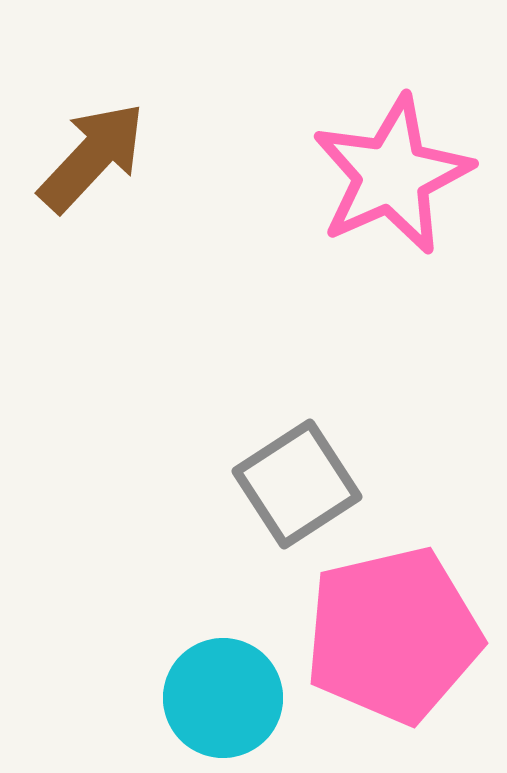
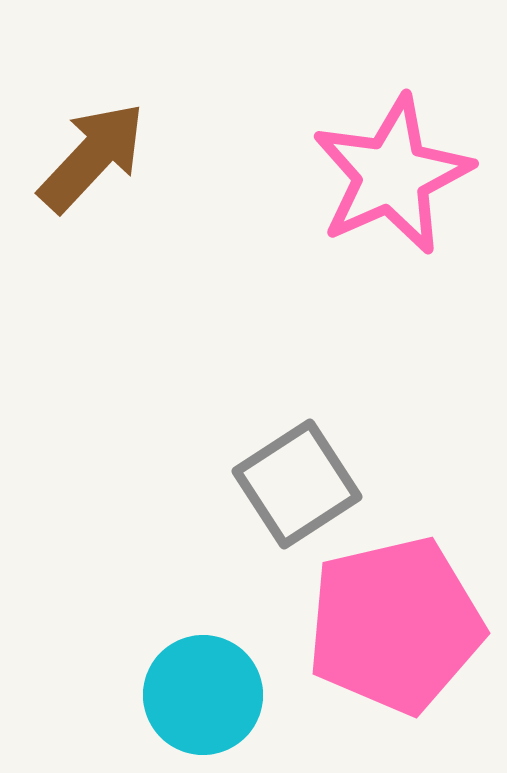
pink pentagon: moved 2 px right, 10 px up
cyan circle: moved 20 px left, 3 px up
